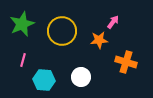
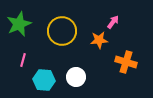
green star: moved 3 px left
white circle: moved 5 px left
